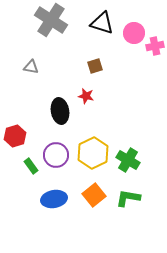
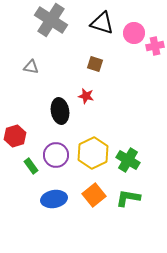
brown square: moved 2 px up; rotated 35 degrees clockwise
